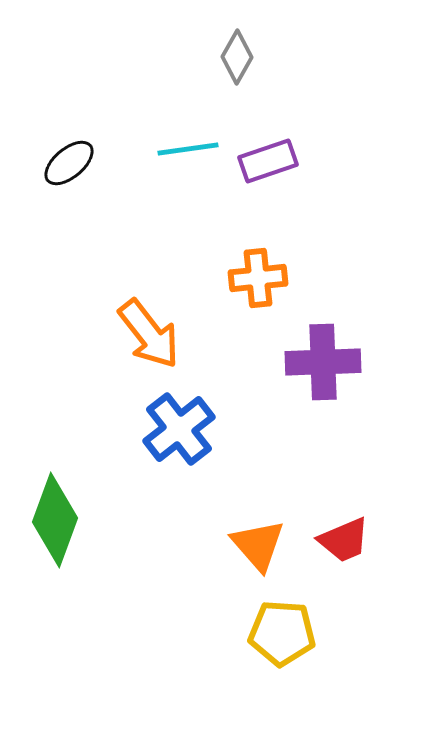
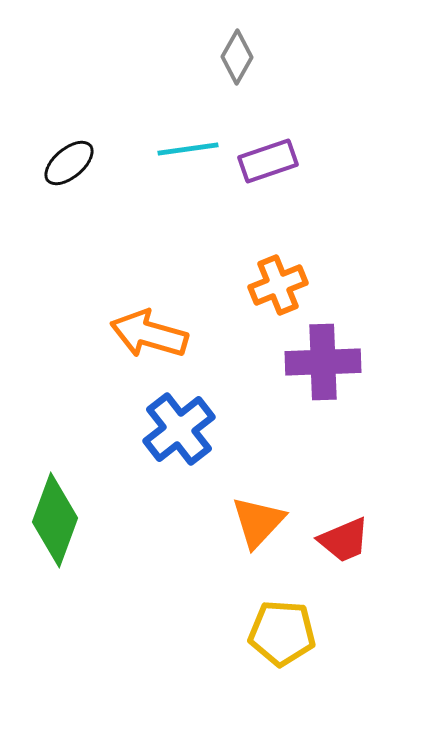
orange cross: moved 20 px right, 7 px down; rotated 16 degrees counterclockwise
orange arrow: rotated 144 degrees clockwise
orange triangle: moved 23 px up; rotated 24 degrees clockwise
